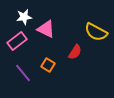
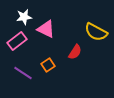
orange square: rotated 24 degrees clockwise
purple line: rotated 18 degrees counterclockwise
